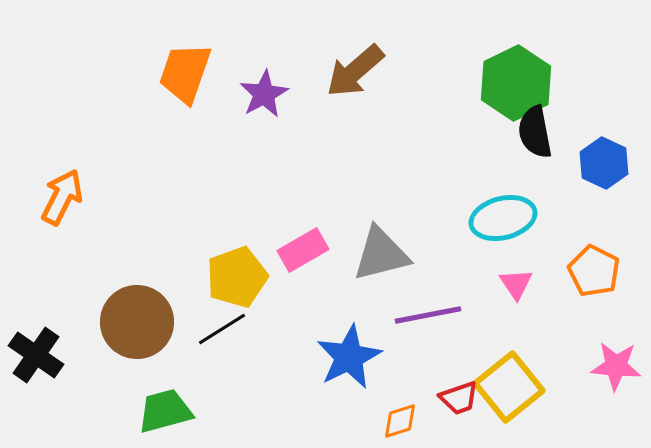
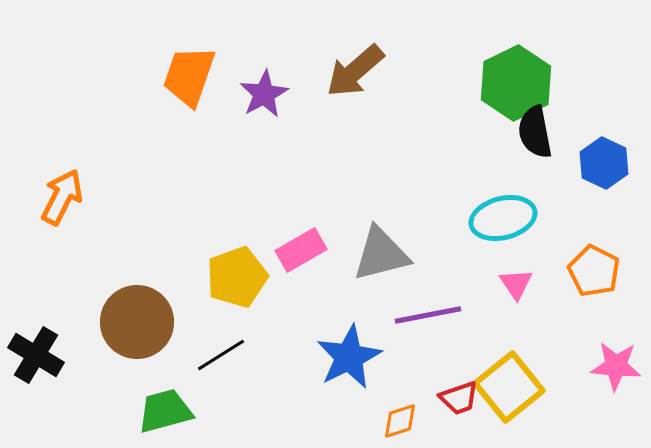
orange trapezoid: moved 4 px right, 3 px down
pink rectangle: moved 2 px left
black line: moved 1 px left, 26 px down
black cross: rotated 4 degrees counterclockwise
